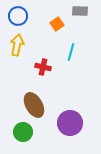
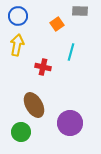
green circle: moved 2 px left
